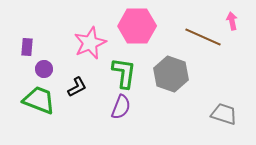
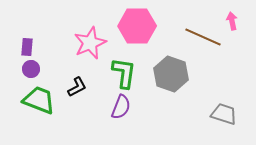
purple circle: moved 13 px left
